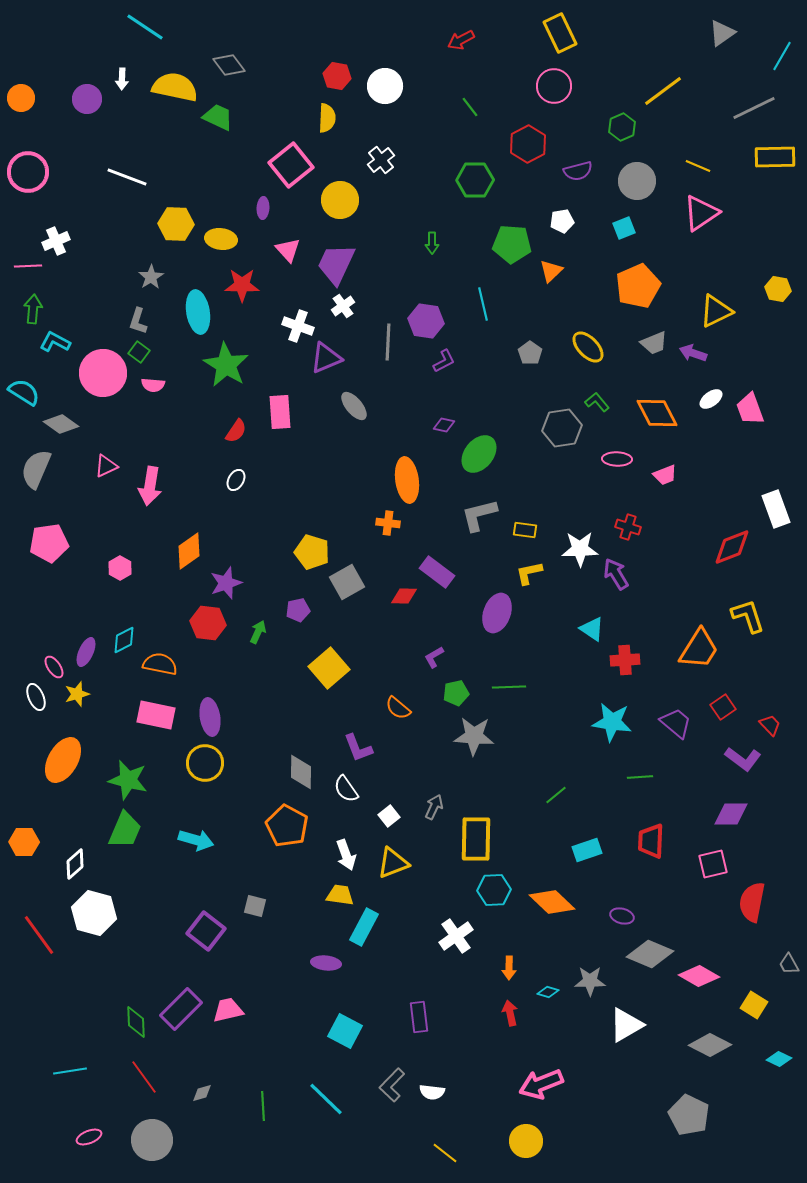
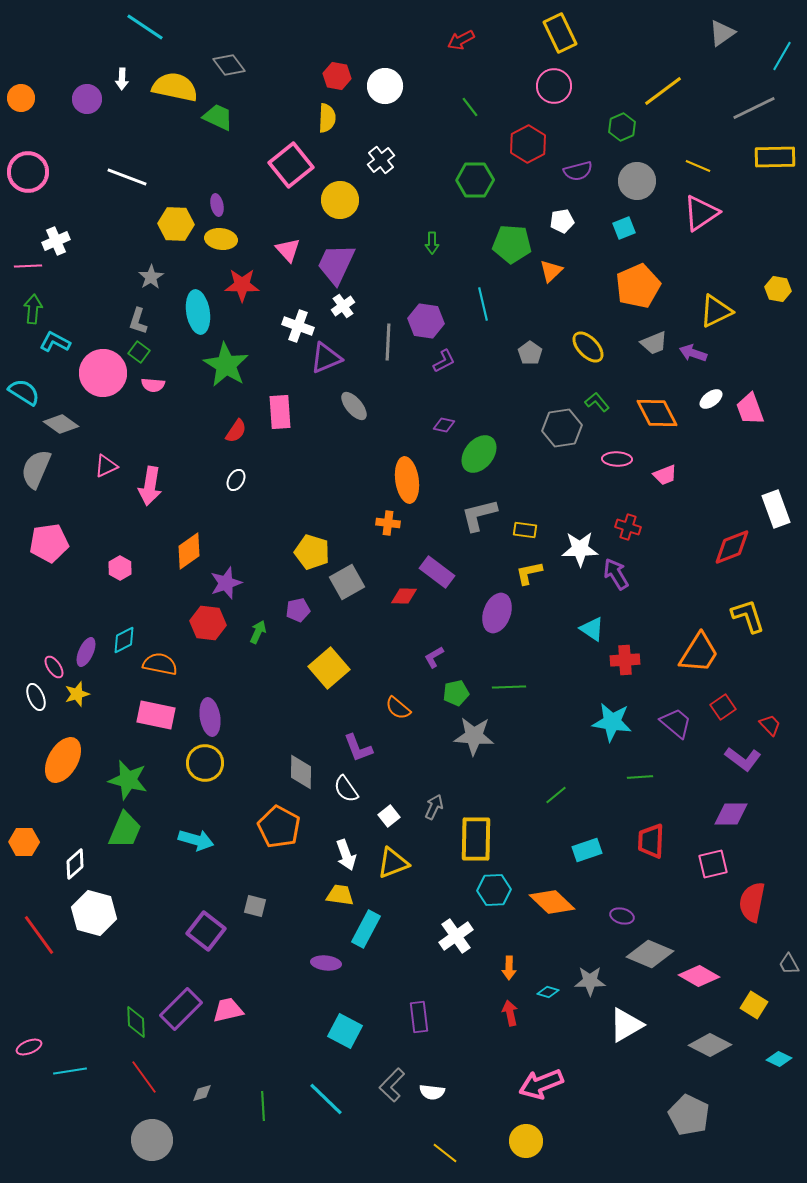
purple ellipse at (263, 208): moved 46 px left, 3 px up; rotated 15 degrees counterclockwise
orange trapezoid at (699, 649): moved 4 px down
orange pentagon at (287, 826): moved 8 px left, 1 px down
cyan rectangle at (364, 927): moved 2 px right, 2 px down
pink ellipse at (89, 1137): moved 60 px left, 90 px up
